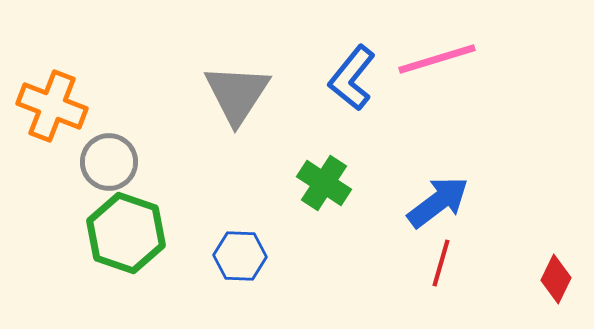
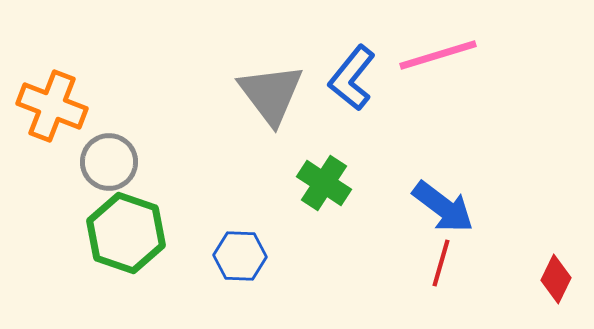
pink line: moved 1 px right, 4 px up
gray triangle: moved 34 px right; rotated 10 degrees counterclockwise
blue arrow: moved 5 px right, 5 px down; rotated 74 degrees clockwise
